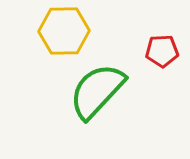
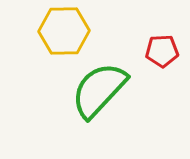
green semicircle: moved 2 px right, 1 px up
